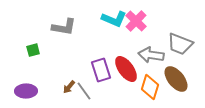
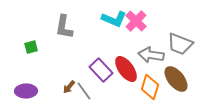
gray L-shape: rotated 90 degrees clockwise
green square: moved 2 px left, 3 px up
purple rectangle: rotated 25 degrees counterclockwise
